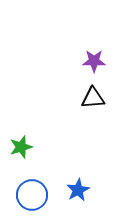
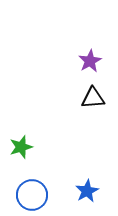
purple star: moved 4 px left; rotated 30 degrees counterclockwise
blue star: moved 9 px right, 1 px down
